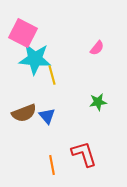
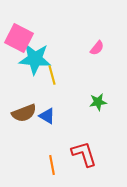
pink square: moved 4 px left, 5 px down
blue triangle: rotated 18 degrees counterclockwise
